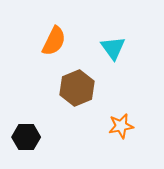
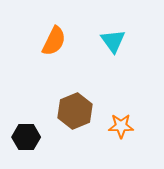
cyan triangle: moved 7 px up
brown hexagon: moved 2 px left, 23 px down
orange star: rotated 10 degrees clockwise
